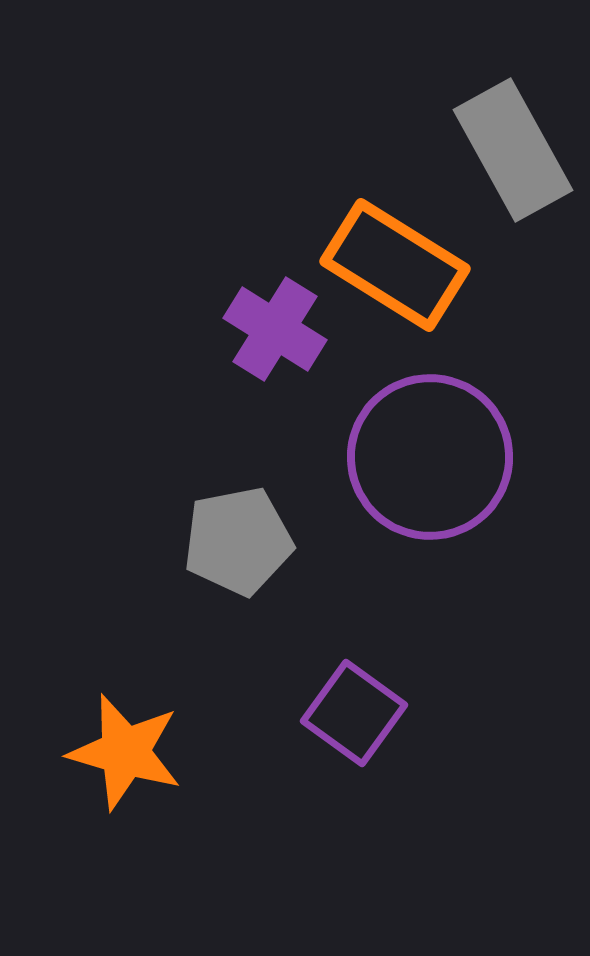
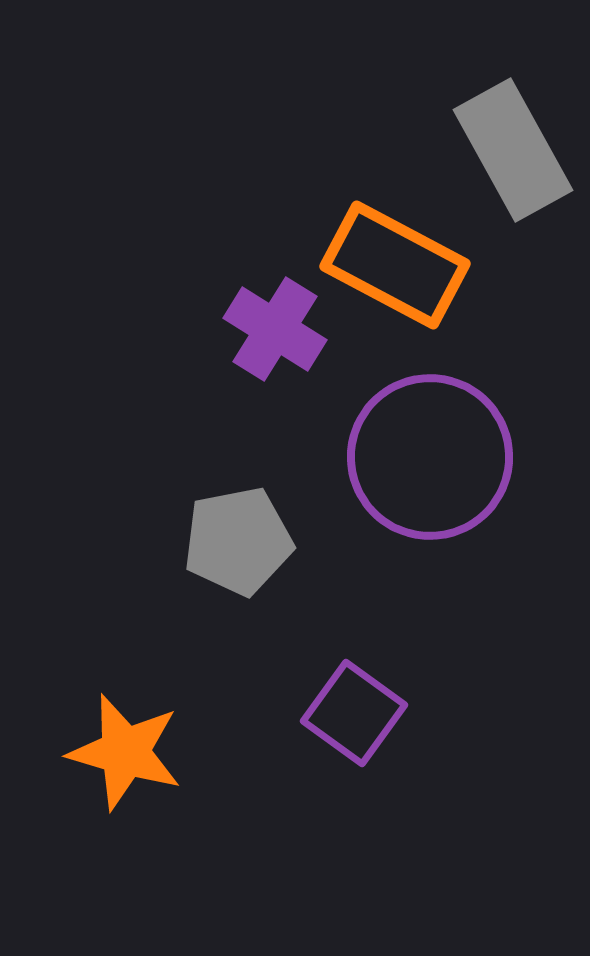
orange rectangle: rotated 4 degrees counterclockwise
